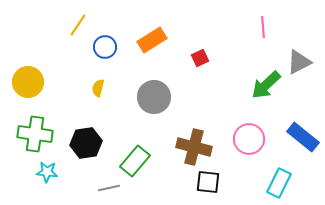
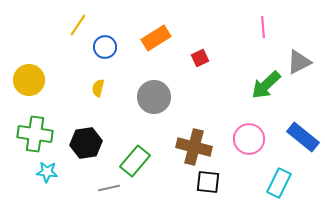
orange rectangle: moved 4 px right, 2 px up
yellow circle: moved 1 px right, 2 px up
